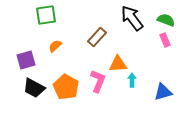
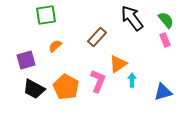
green semicircle: rotated 30 degrees clockwise
orange triangle: rotated 30 degrees counterclockwise
black trapezoid: moved 1 px down
